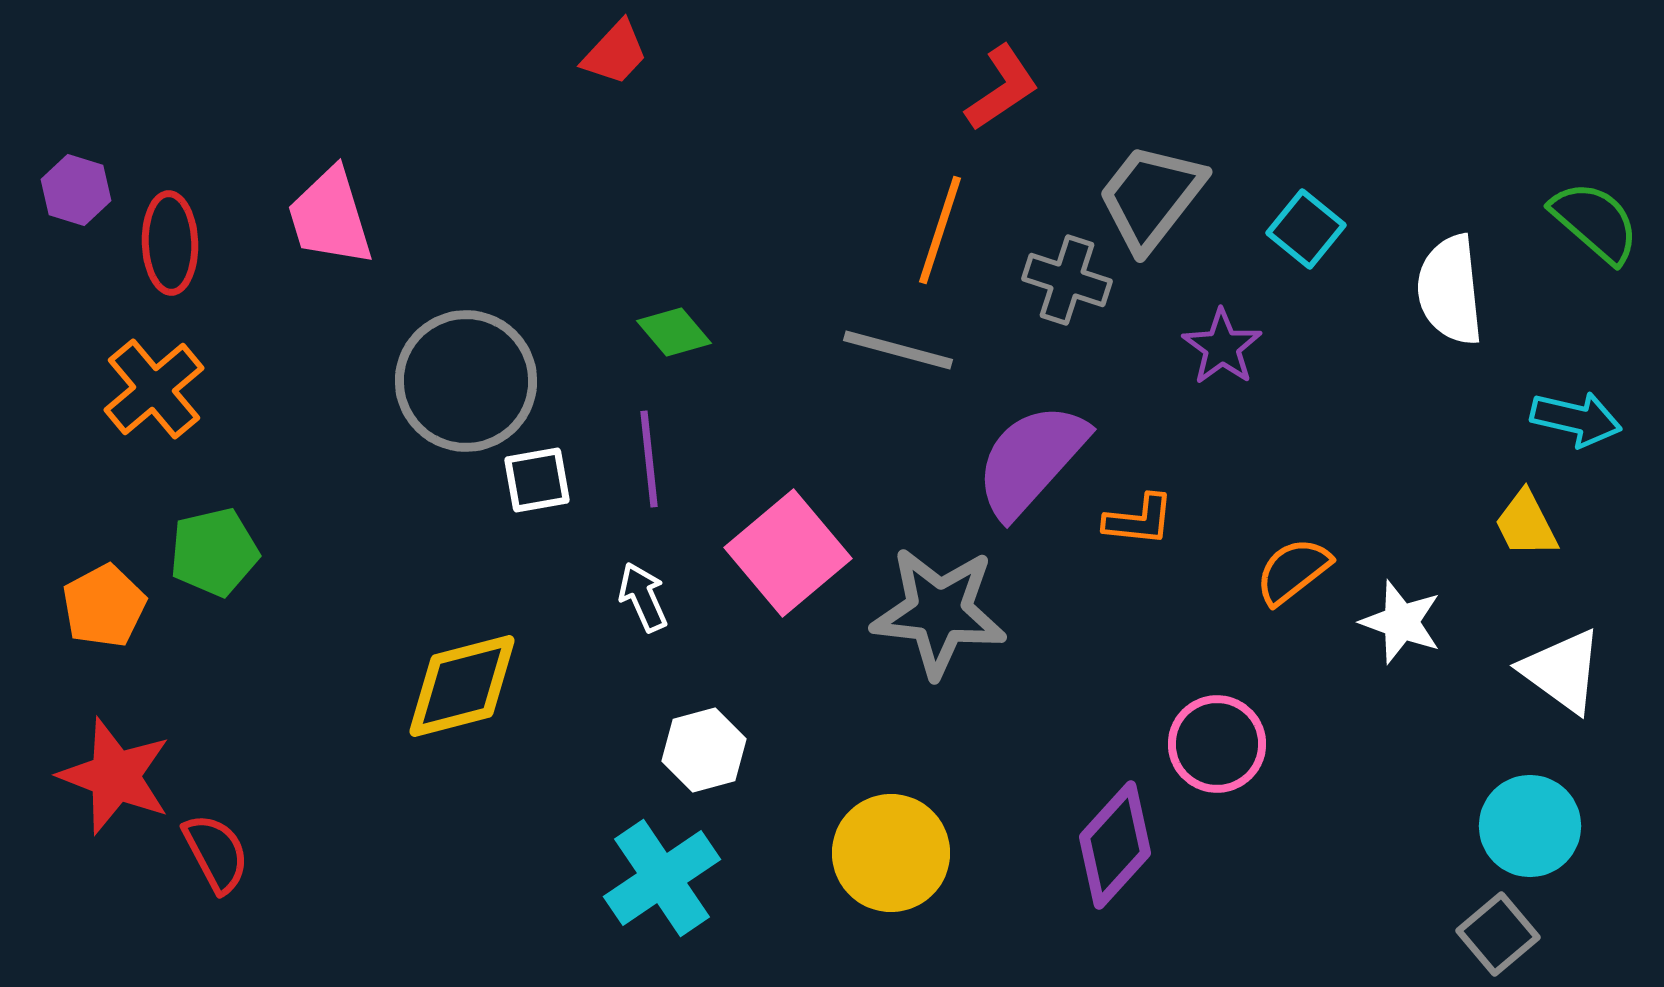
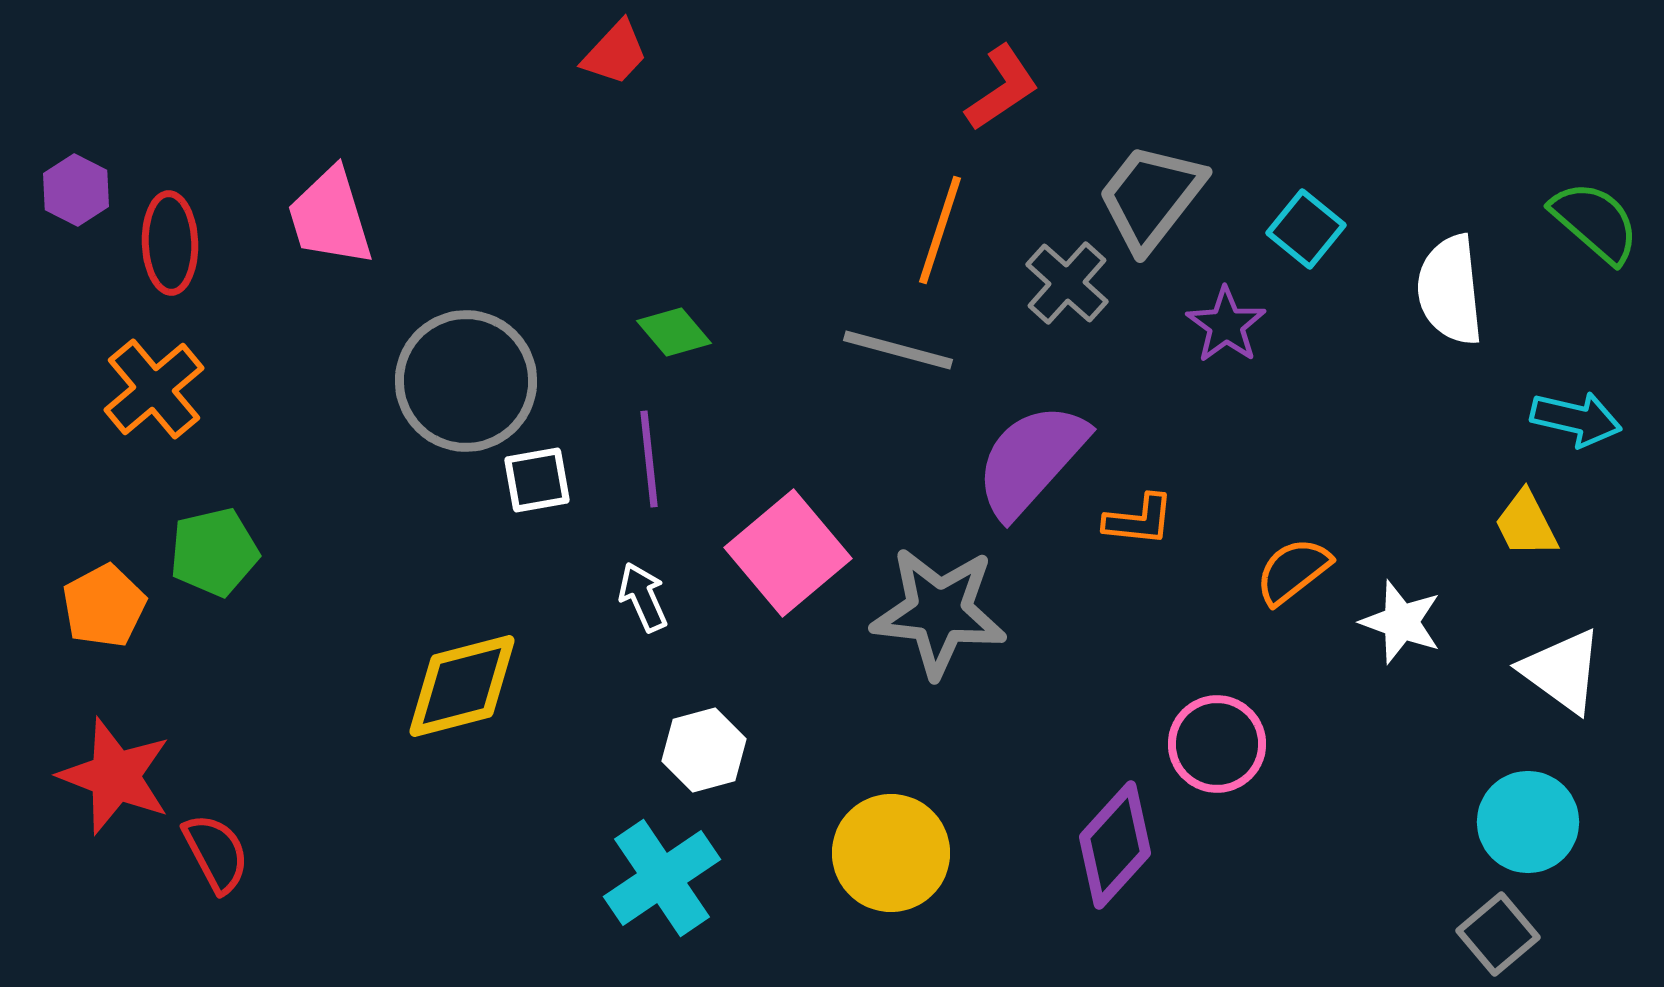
purple hexagon: rotated 10 degrees clockwise
gray cross: moved 3 px down; rotated 24 degrees clockwise
purple star: moved 4 px right, 22 px up
cyan circle: moved 2 px left, 4 px up
